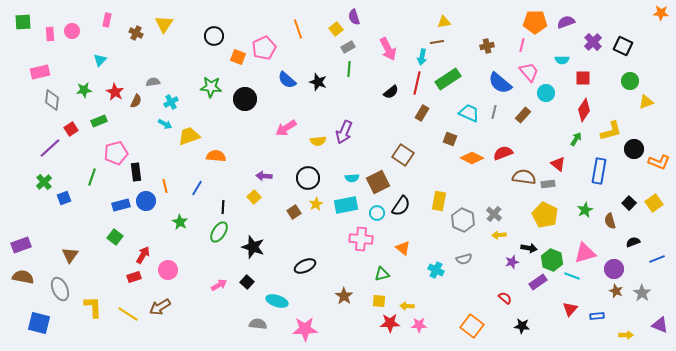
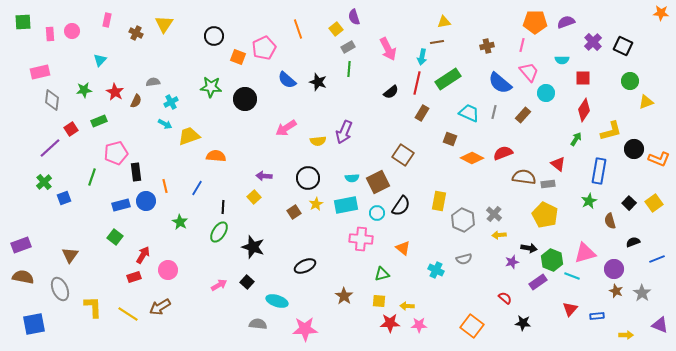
orange L-shape at (659, 162): moved 3 px up
green star at (585, 210): moved 4 px right, 9 px up
blue square at (39, 323): moved 5 px left, 1 px down; rotated 25 degrees counterclockwise
black star at (522, 326): moved 1 px right, 3 px up
